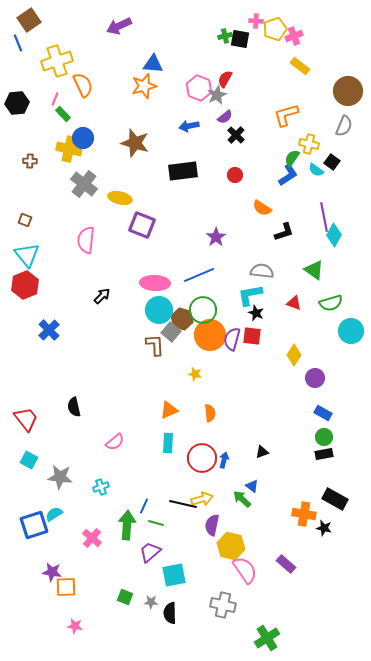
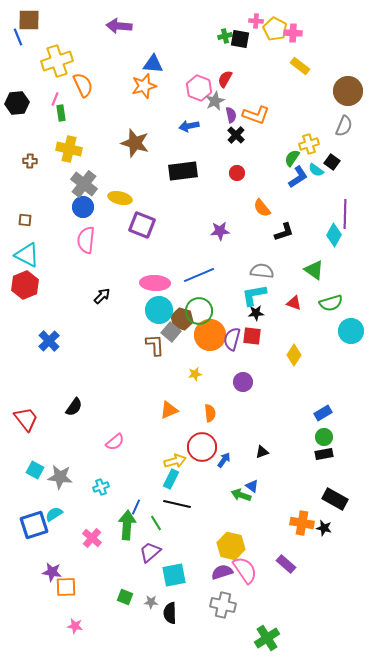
brown square at (29, 20): rotated 35 degrees clockwise
purple arrow at (119, 26): rotated 30 degrees clockwise
yellow pentagon at (275, 29): rotated 25 degrees counterclockwise
pink cross at (294, 36): moved 1 px left, 3 px up; rotated 24 degrees clockwise
blue line at (18, 43): moved 6 px up
gray star at (217, 95): moved 2 px left, 6 px down
green rectangle at (63, 114): moved 2 px left, 1 px up; rotated 35 degrees clockwise
orange L-shape at (286, 115): moved 30 px left; rotated 144 degrees counterclockwise
purple semicircle at (225, 117): moved 6 px right, 2 px up; rotated 63 degrees counterclockwise
blue circle at (83, 138): moved 69 px down
yellow cross at (309, 144): rotated 30 degrees counterclockwise
red circle at (235, 175): moved 2 px right, 2 px up
blue L-shape at (288, 175): moved 10 px right, 2 px down
orange semicircle at (262, 208): rotated 18 degrees clockwise
purple line at (324, 217): moved 21 px right, 3 px up; rotated 12 degrees clockwise
brown square at (25, 220): rotated 16 degrees counterclockwise
purple star at (216, 237): moved 4 px right, 6 px up; rotated 30 degrees clockwise
cyan triangle at (27, 255): rotated 24 degrees counterclockwise
cyan L-shape at (250, 295): moved 4 px right
green circle at (203, 310): moved 4 px left, 1 px down
black star at (256, 313): rotated 28 degrees counterclockwise
blue cross at (49, 330): moved 11 px down
yellow star at (195, 374): rotated 24 degrees counterclockwise
purple circle at (315, 378): moved 72 px left, 4 px down
black semicircle at (74, 407): rotated 132 degrees counterclockwise
blue rectangle at (323, 413): rotated 60 degrees counterclockwise
cyan rectangle at (168, 443): moved 3 px right, 36 px down; rotated 24 degrees clockwise
red circle at (202, 458): moved 11 px up
cyan square at (29, 460): moved 6 px right, 10 px down
blue arrow at (224, 460): rotated 21 degrees clockwise
yellow arrow at (202, 499): moved 27 px left, 38 px up
green arrow at (242, 499): moved 1 px left, 4 px up; rotated 24 degrees counterclockwise
black line at (183, 504): moved 6 px left
blue line at (144, 506): moved 8 px left, 1 px down
orange cross at (304, 514): moved 2 px left, 9 px down
green line at (156, 523): rotated 42 degrees clockwise
purple semicircle at (212, 525): moved 10 px right, 47 px down; rotated 60 degrees clockwise
